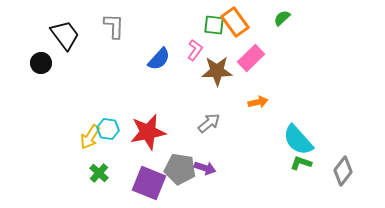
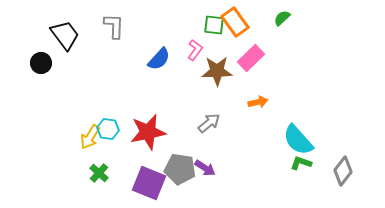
purple arrow: rotated 15 degrees clockwise
